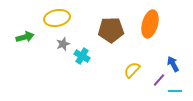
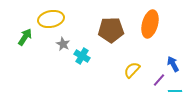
yellow ellipse: moved 6 px left, 1 px down
green arrow: rotated 42 degrees counterclockwise
gray star: rotated 24 degrees counterclockwise
